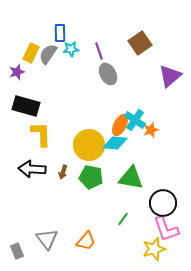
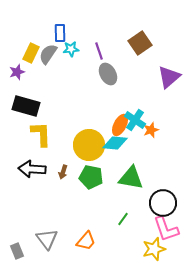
purple triangle: moved 1 px left, 1 px down
